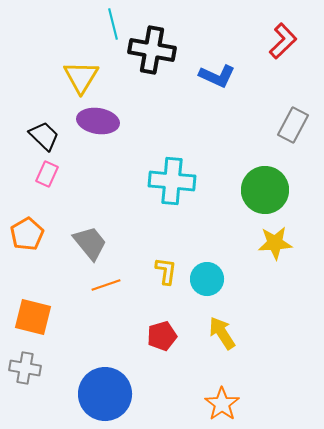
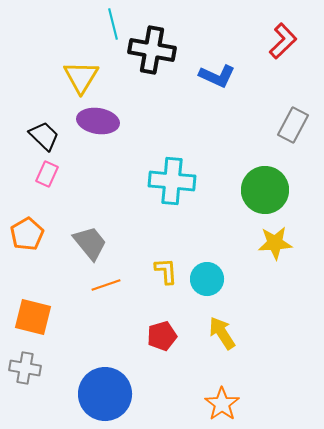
yellow L-shape: rotated 12 degrees counterclockwise
